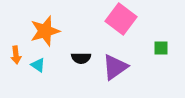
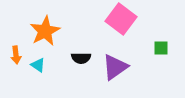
orange star: rotated 12 degrees counterclockwise
